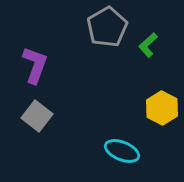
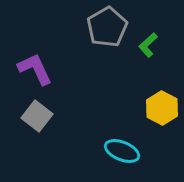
purple L-shape: moved 4 px down; rotated 45 degrees counterclockwise
